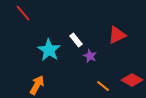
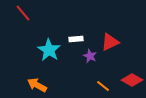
red triangle: moved 7 px left, 7 px down
white rectangle: moved 1 px up; rotated 56 degrees counterclockwise
orange arrow: rotated 90 degrees counterclockwise
